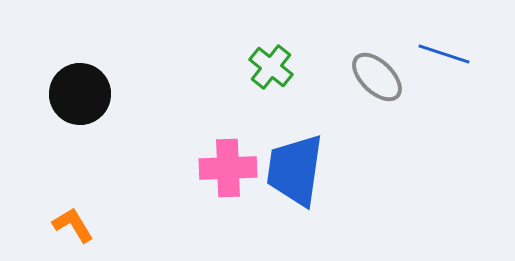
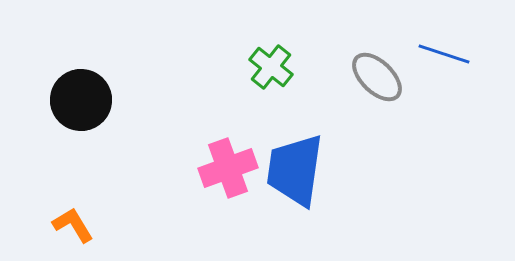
black circle: moved 1 px right, 6 px down
pink cross: rotated 18 degrees counterclockwise
